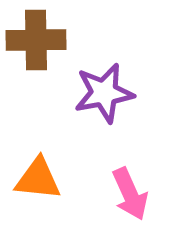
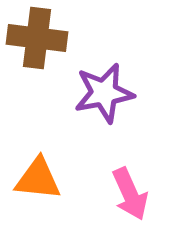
brown cross: moved 1 px right, 2 px up; rotated 8 degrees clockwise
